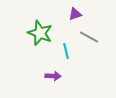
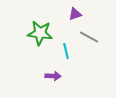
green star: rotated 15 degrees counterclockwise
